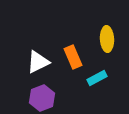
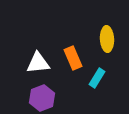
orange rectangle: moved 1 px down
white triangle: moved 1 px down; rotated 20 degrees clockwise
cyan rectangle: rotated 30 degrees counterclockwise
